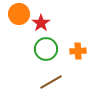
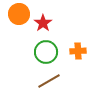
red star: moved 2 px right
green circle: moved 3 px down
brown line: moved 2 px left, 1 px up
